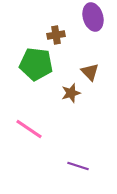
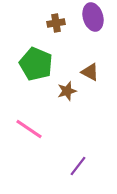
brown cross: moved 12 px up
green pentagon: rotated 16 degrees clockwise
brown triangle: rotated 18 degrees counterclockwise
brown star: moved 4 px left, 2 px up
purple line: rotated 70 degrees counterclockwise
